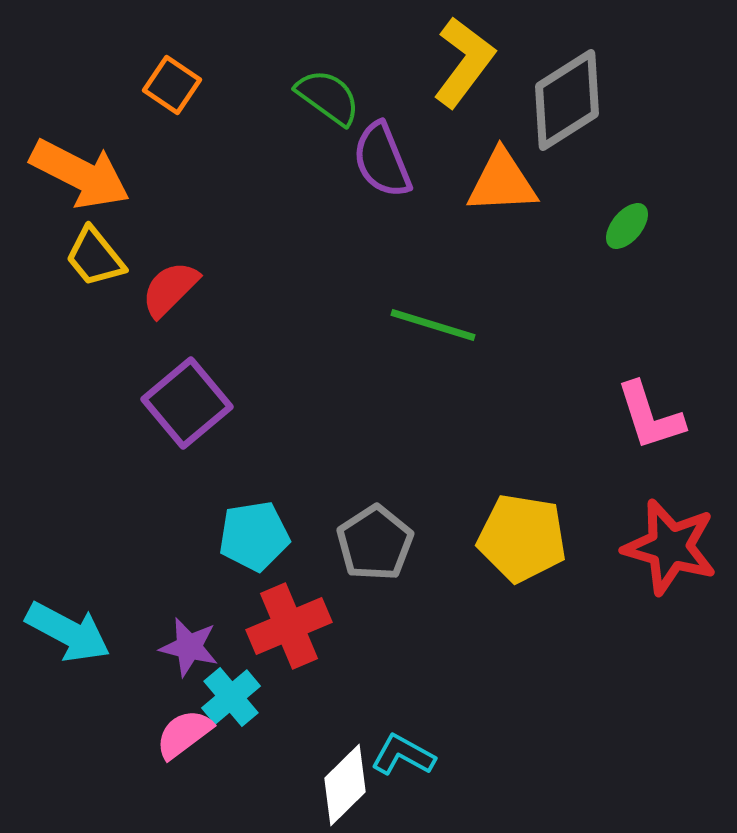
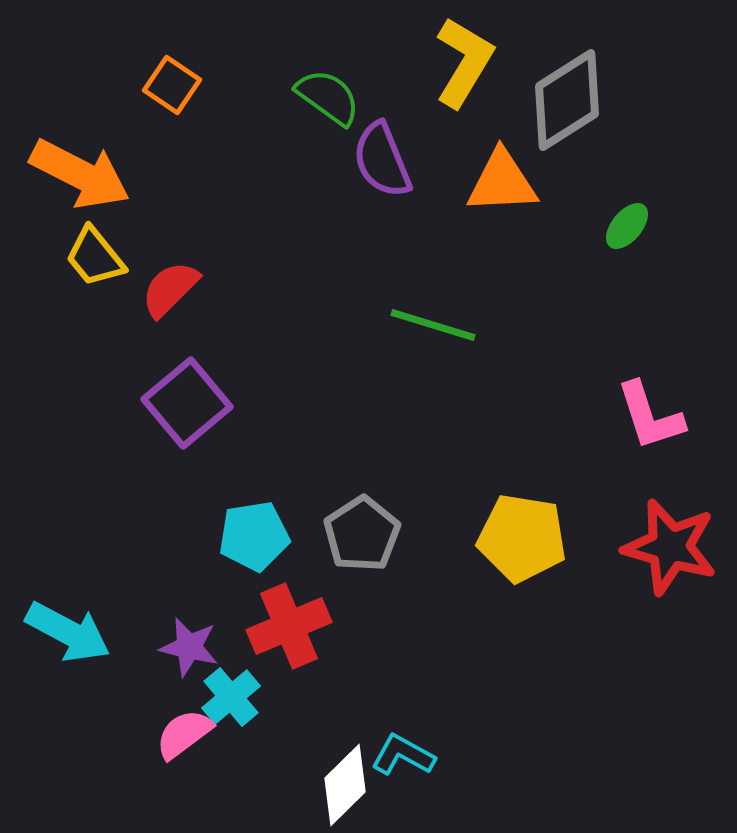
yellow L-shape: rotated 6 degrees counterclockwise
gray pentagon: moved 13 px left, 9 px up
